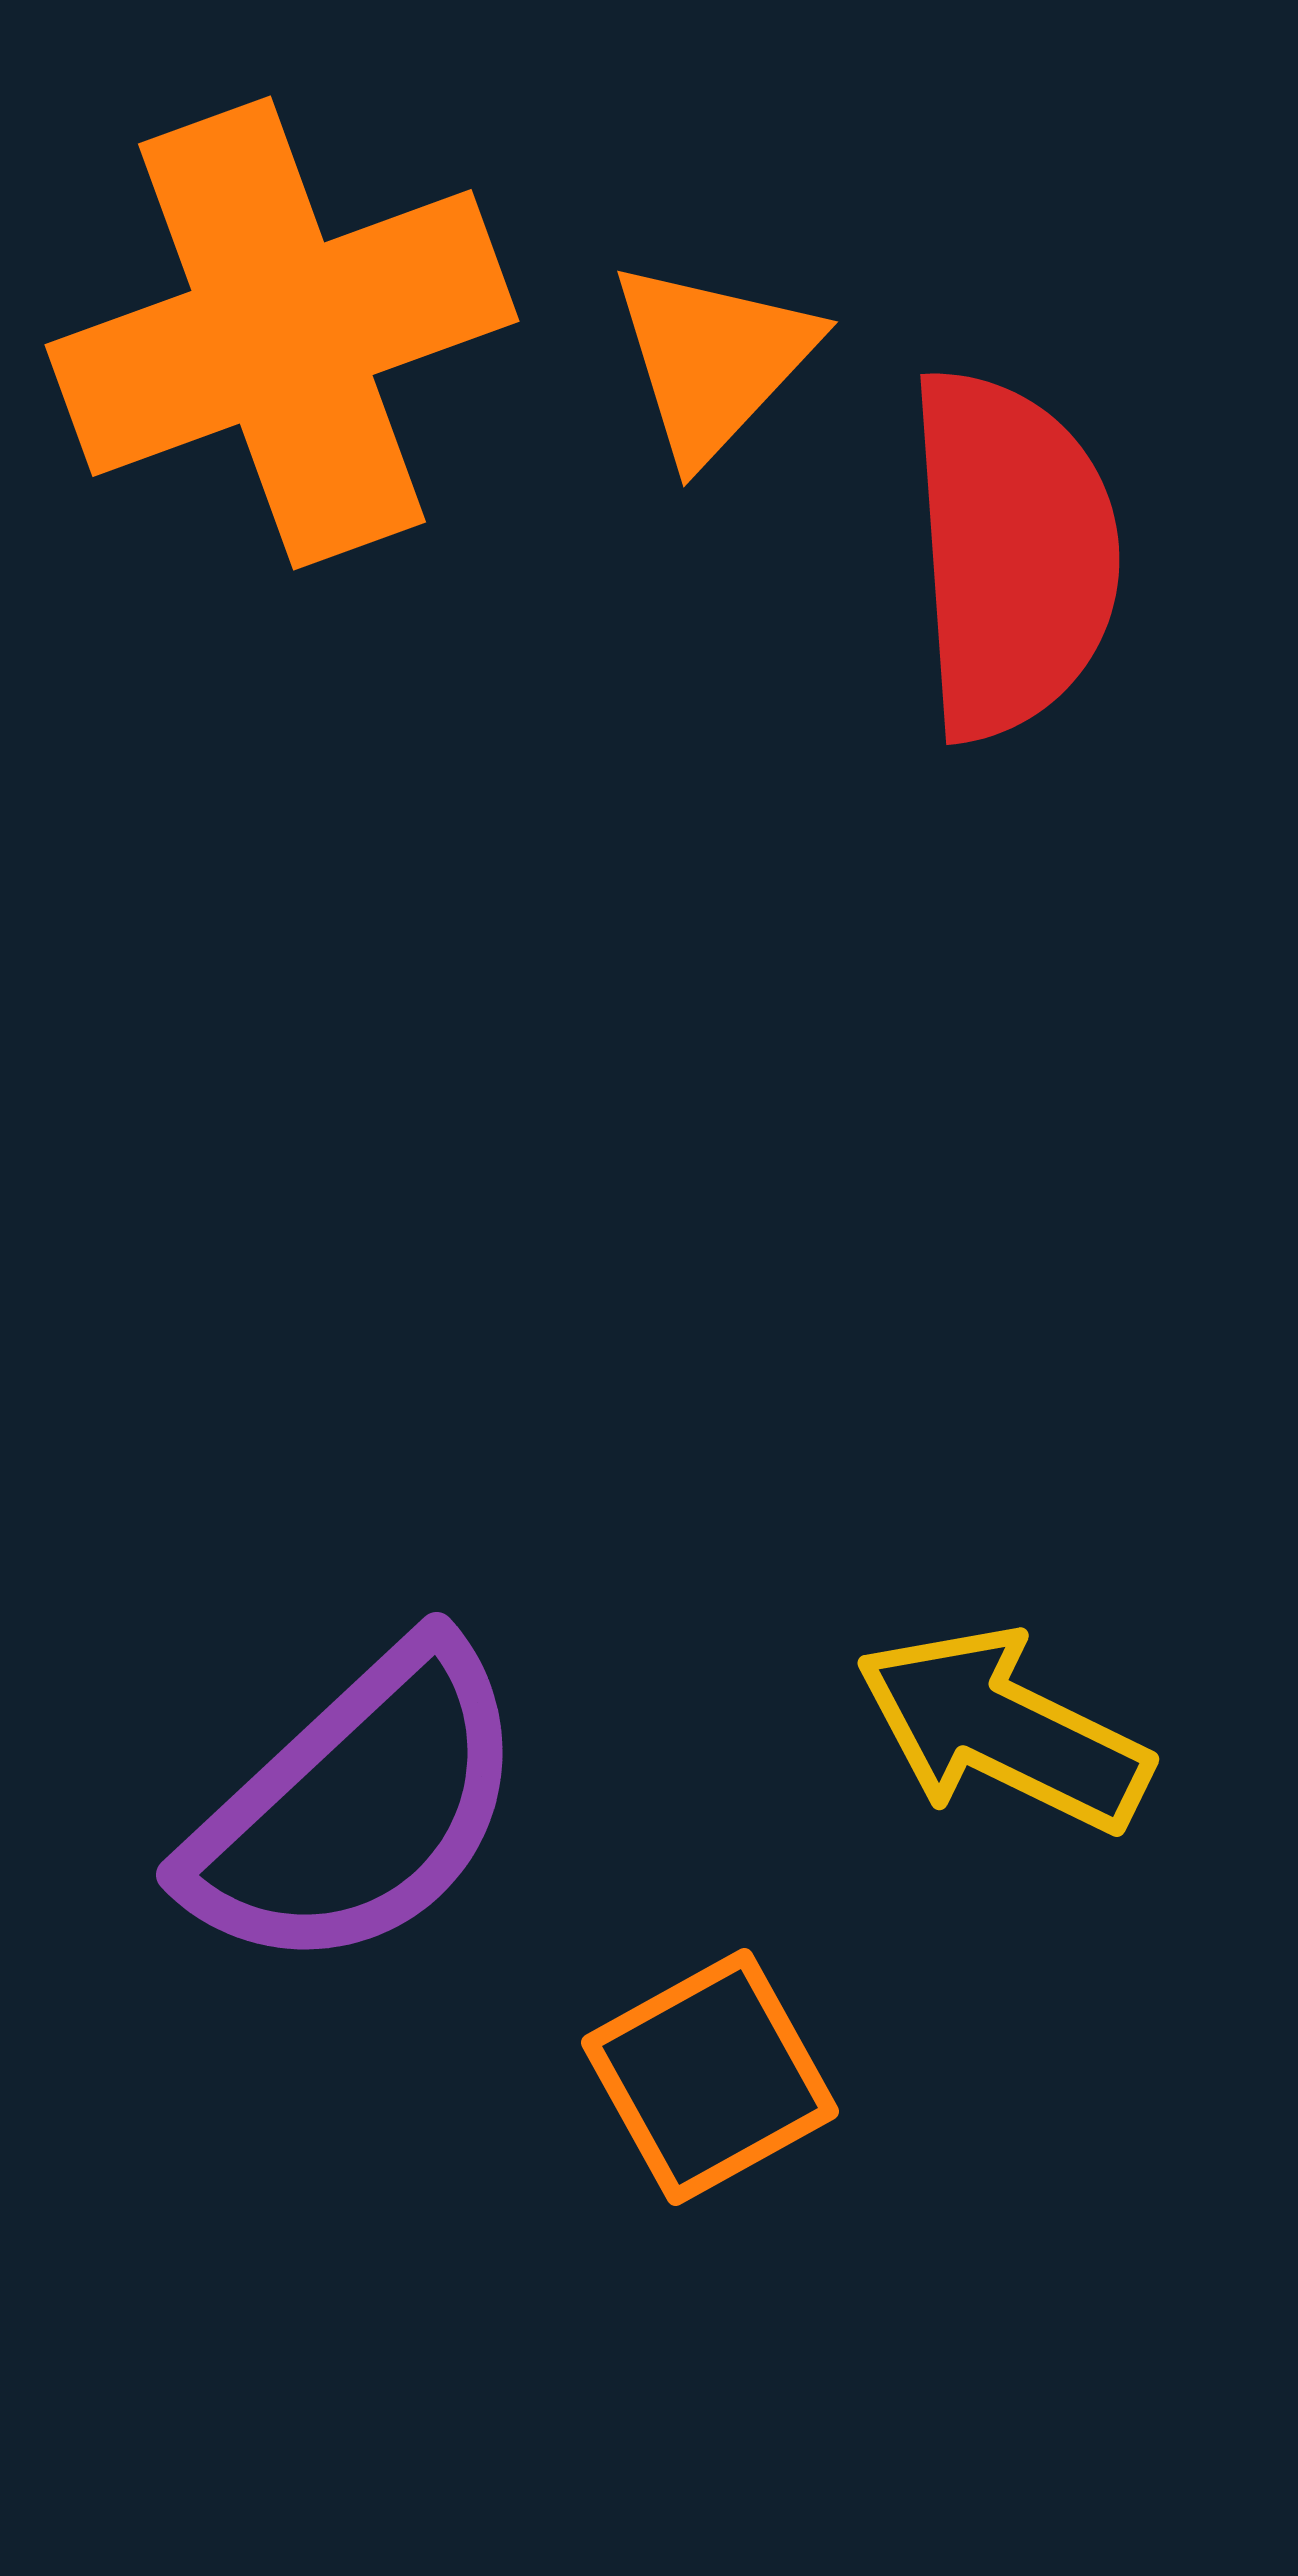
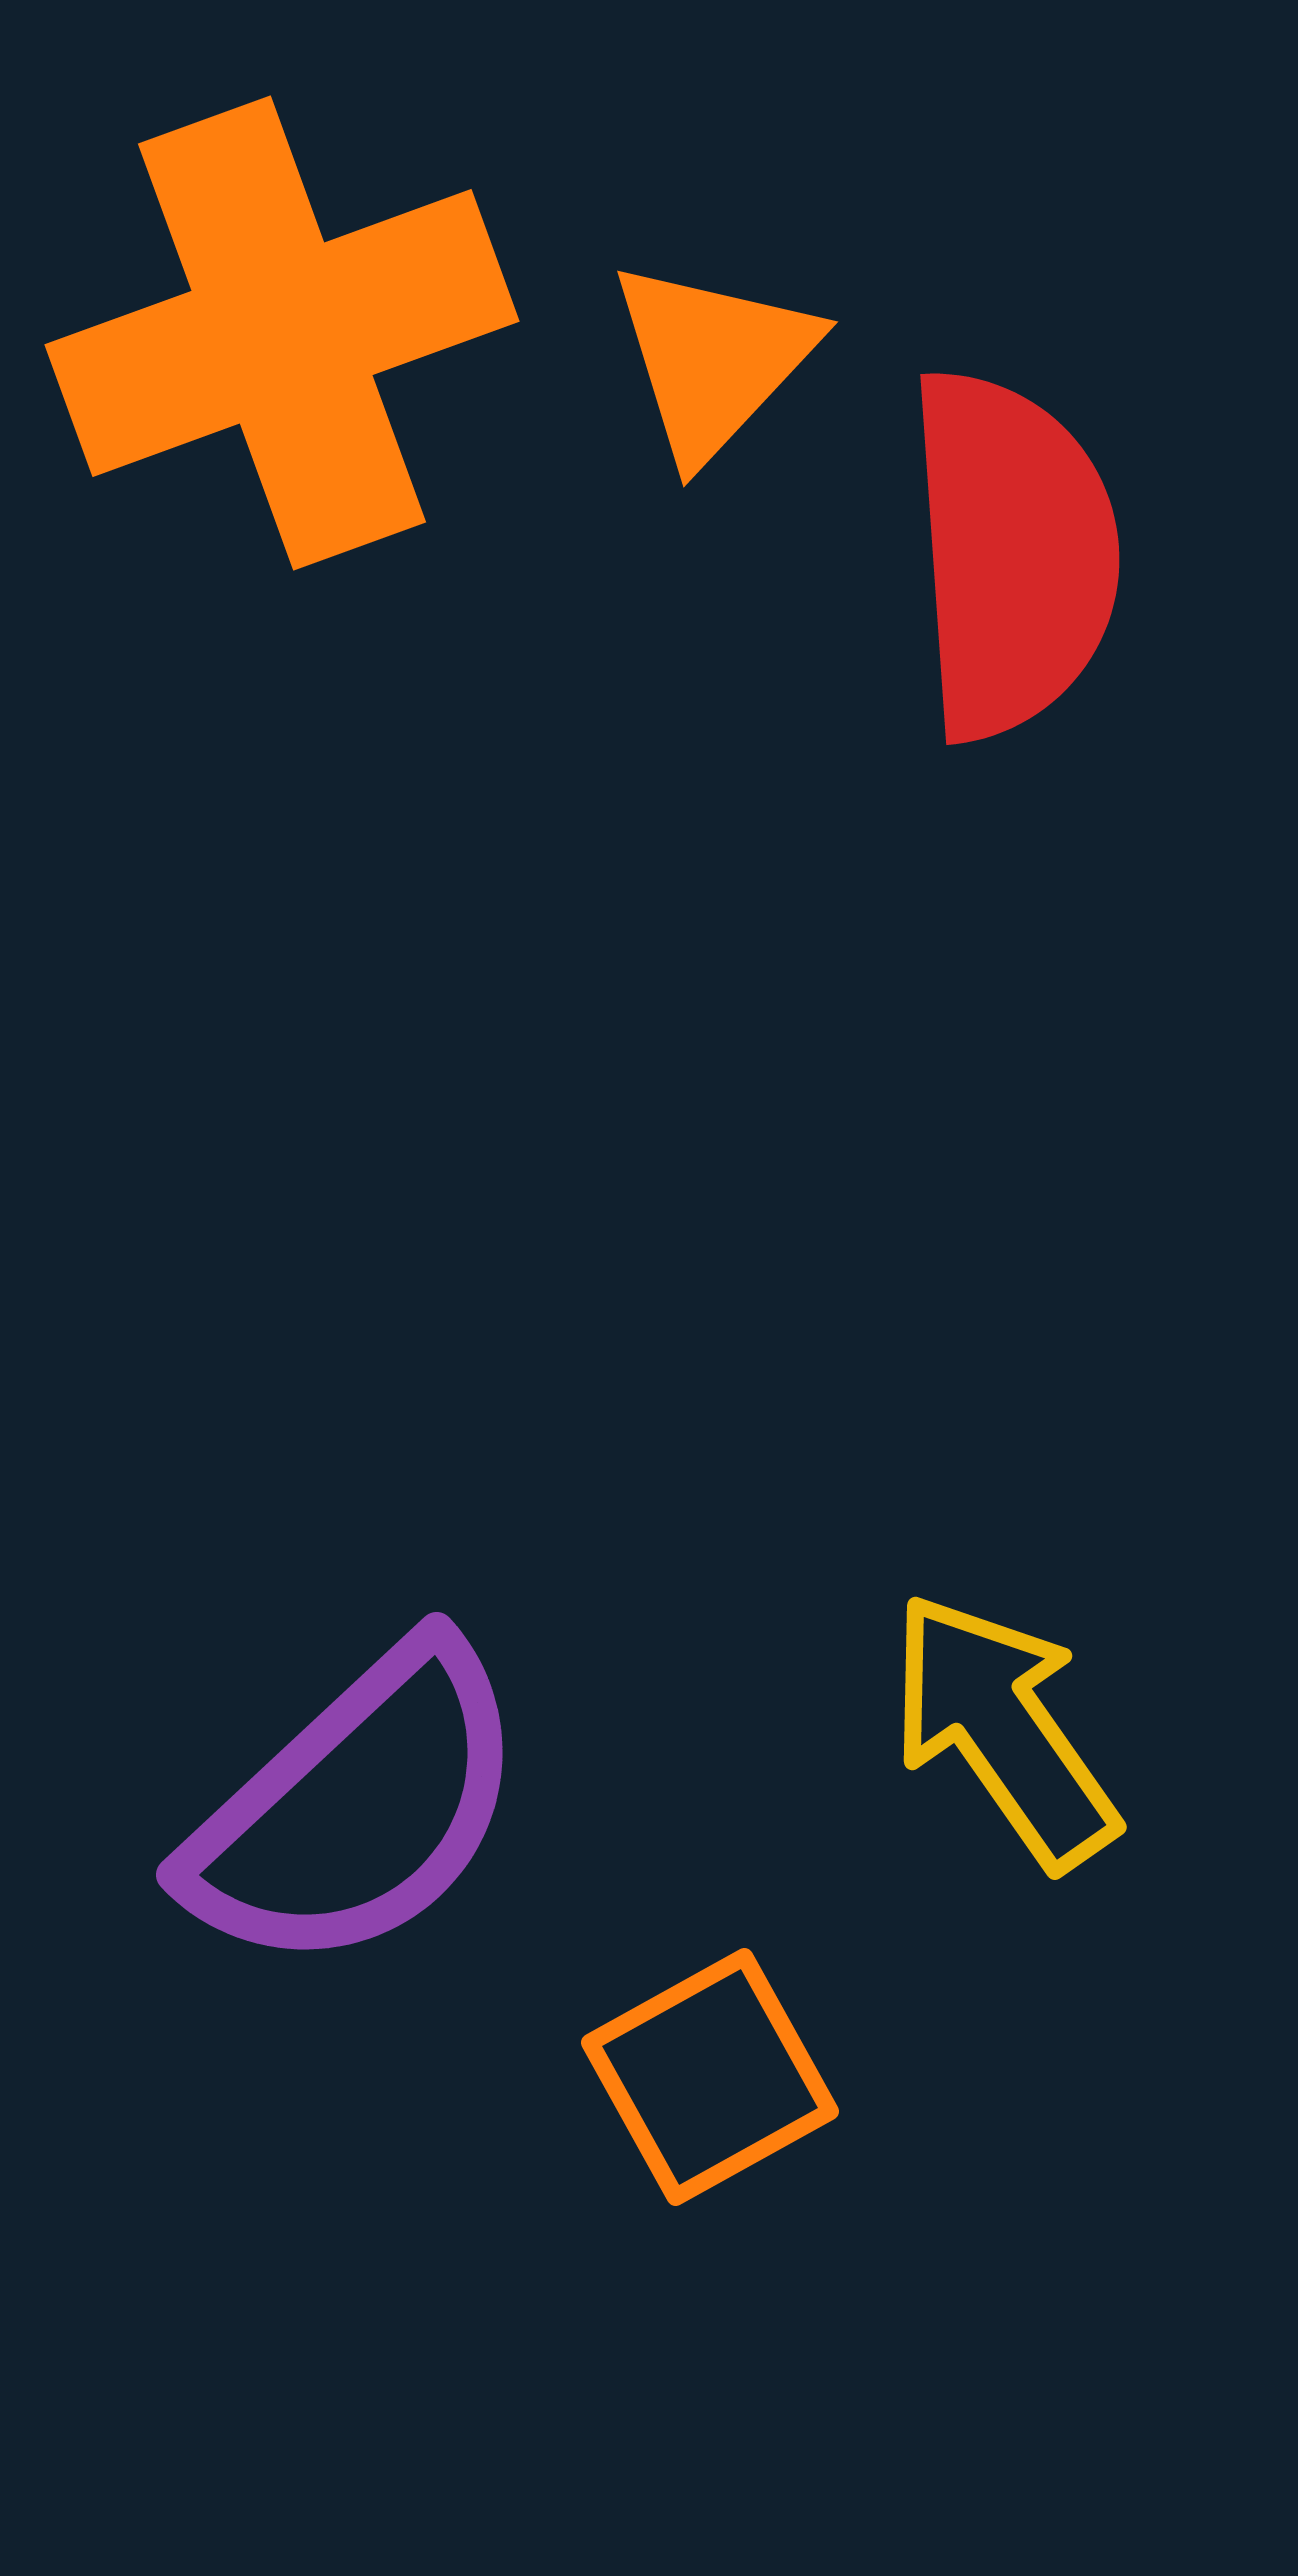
yellow arrow: rotated 29 degrees clockwise
